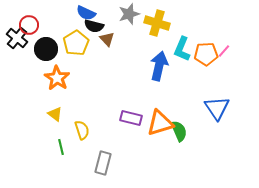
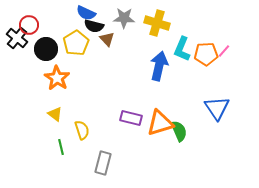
gray star: moved 5 px left, 4 px down; rotated 20 degrees clockwise
